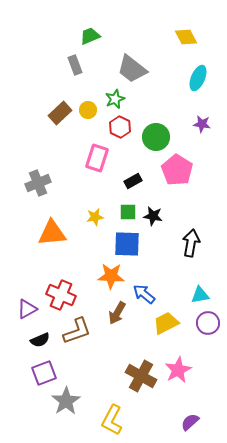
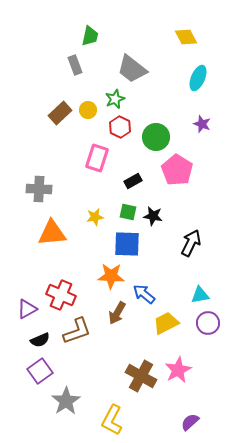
green trapezoid: rotated 125 degrees clockwise
purple star: rotated 12 degrees clockwise
gray cross: moved 1 px right, 6 px down; rotated 25 degrees clockwise
green square: rotated 12 degrees clockwise
black arrow: rotated 16 degrees clockwise
purple square: moved 4 px left, 2 px up; rotated 15 degrees counterclockwise
